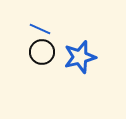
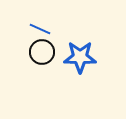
blue star: rotated 16 degrees clockwise
